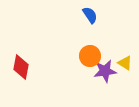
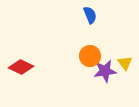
blue semicircle: rotated 12 degrees clockwise
yellow triangle: rotated 21 degrees clockwise
red diamond: rotated 75 degrees counterclockwise
